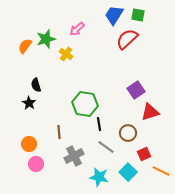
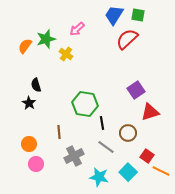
black line: moved 3 px right, 1 px up
red square: moved 3 px right, 2 px down; rotated 32 degrees counterclockwise
